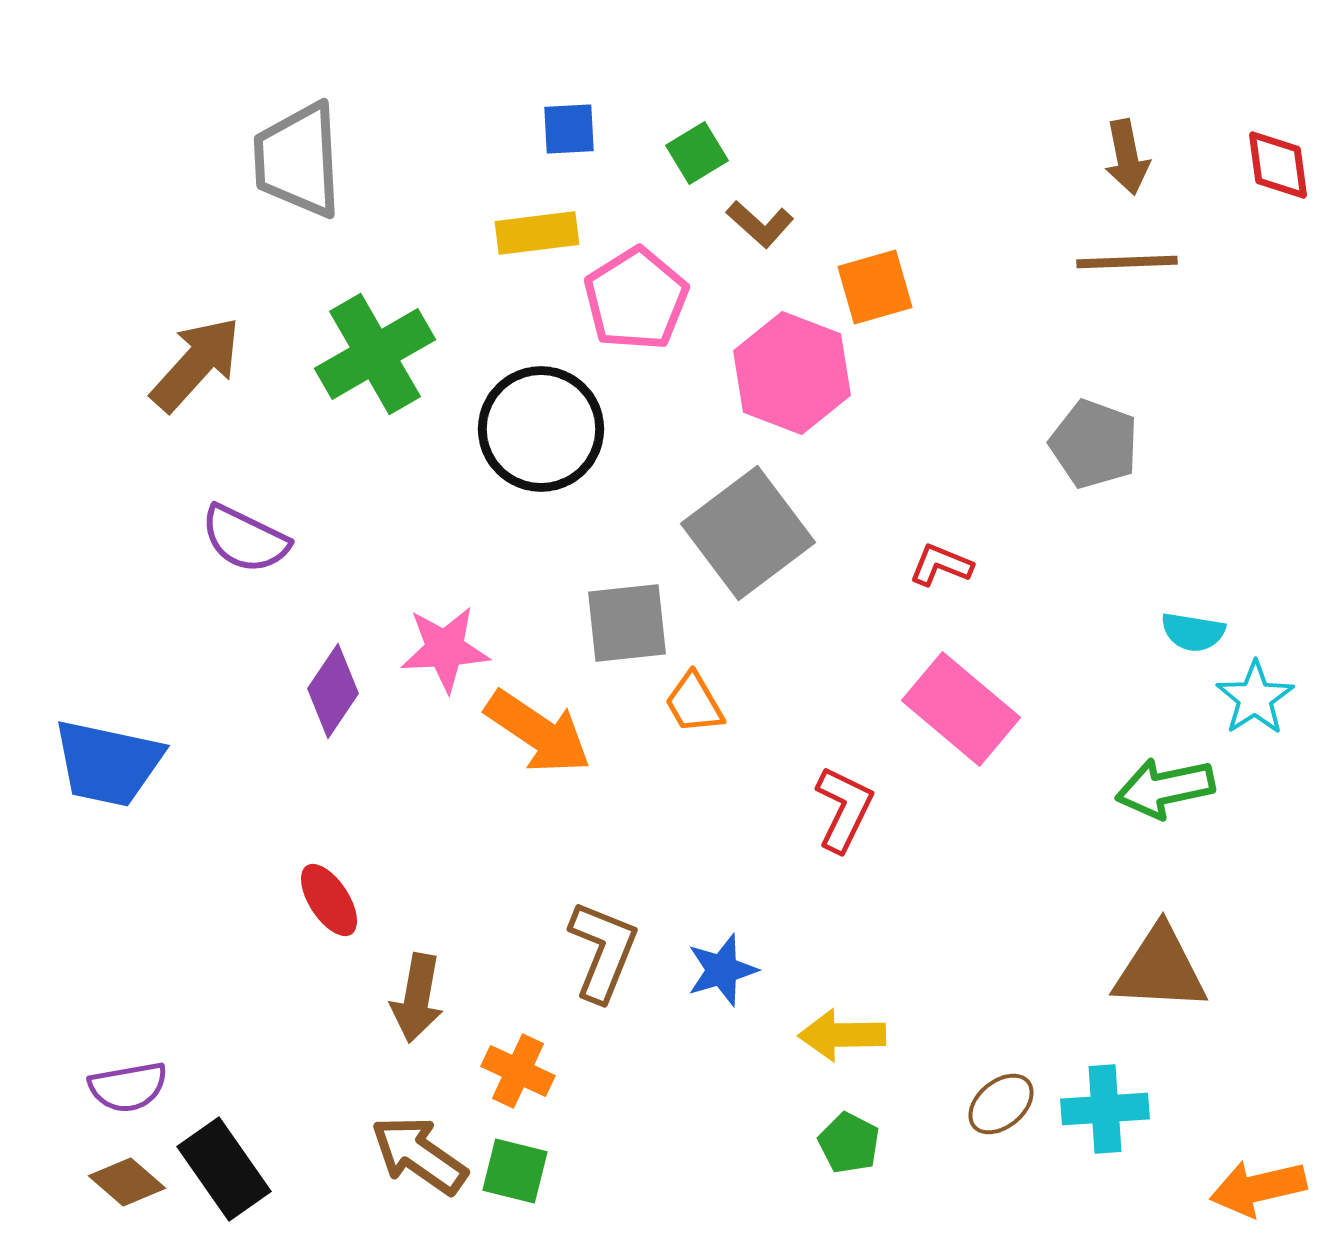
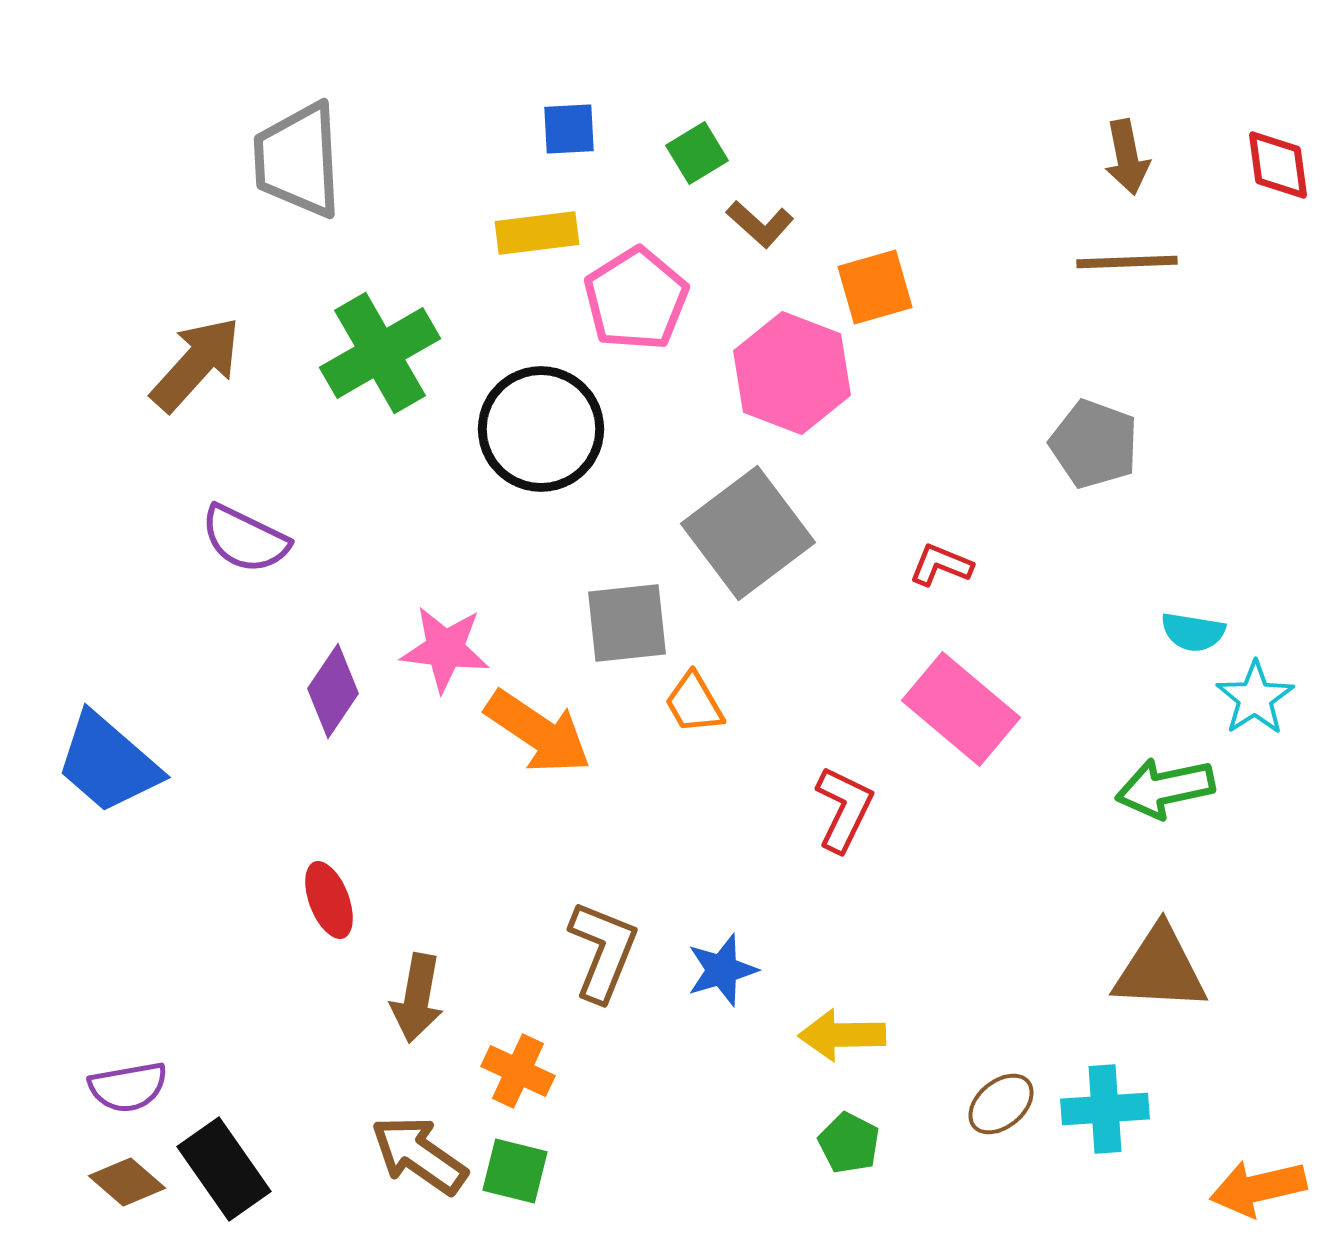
green cross at (375, 354): moved 5 px right, 1 px up
pink star at (445, 649): rotated 10 degrees clockwise
blue trapezoid at (108, 763): rotated 29 degrees clockwise
red ellipse at (329, 900): rotated 12 degrees clockwise
